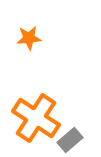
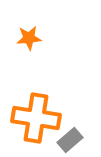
orange cross: rotated 24 degrees counterclockwise
